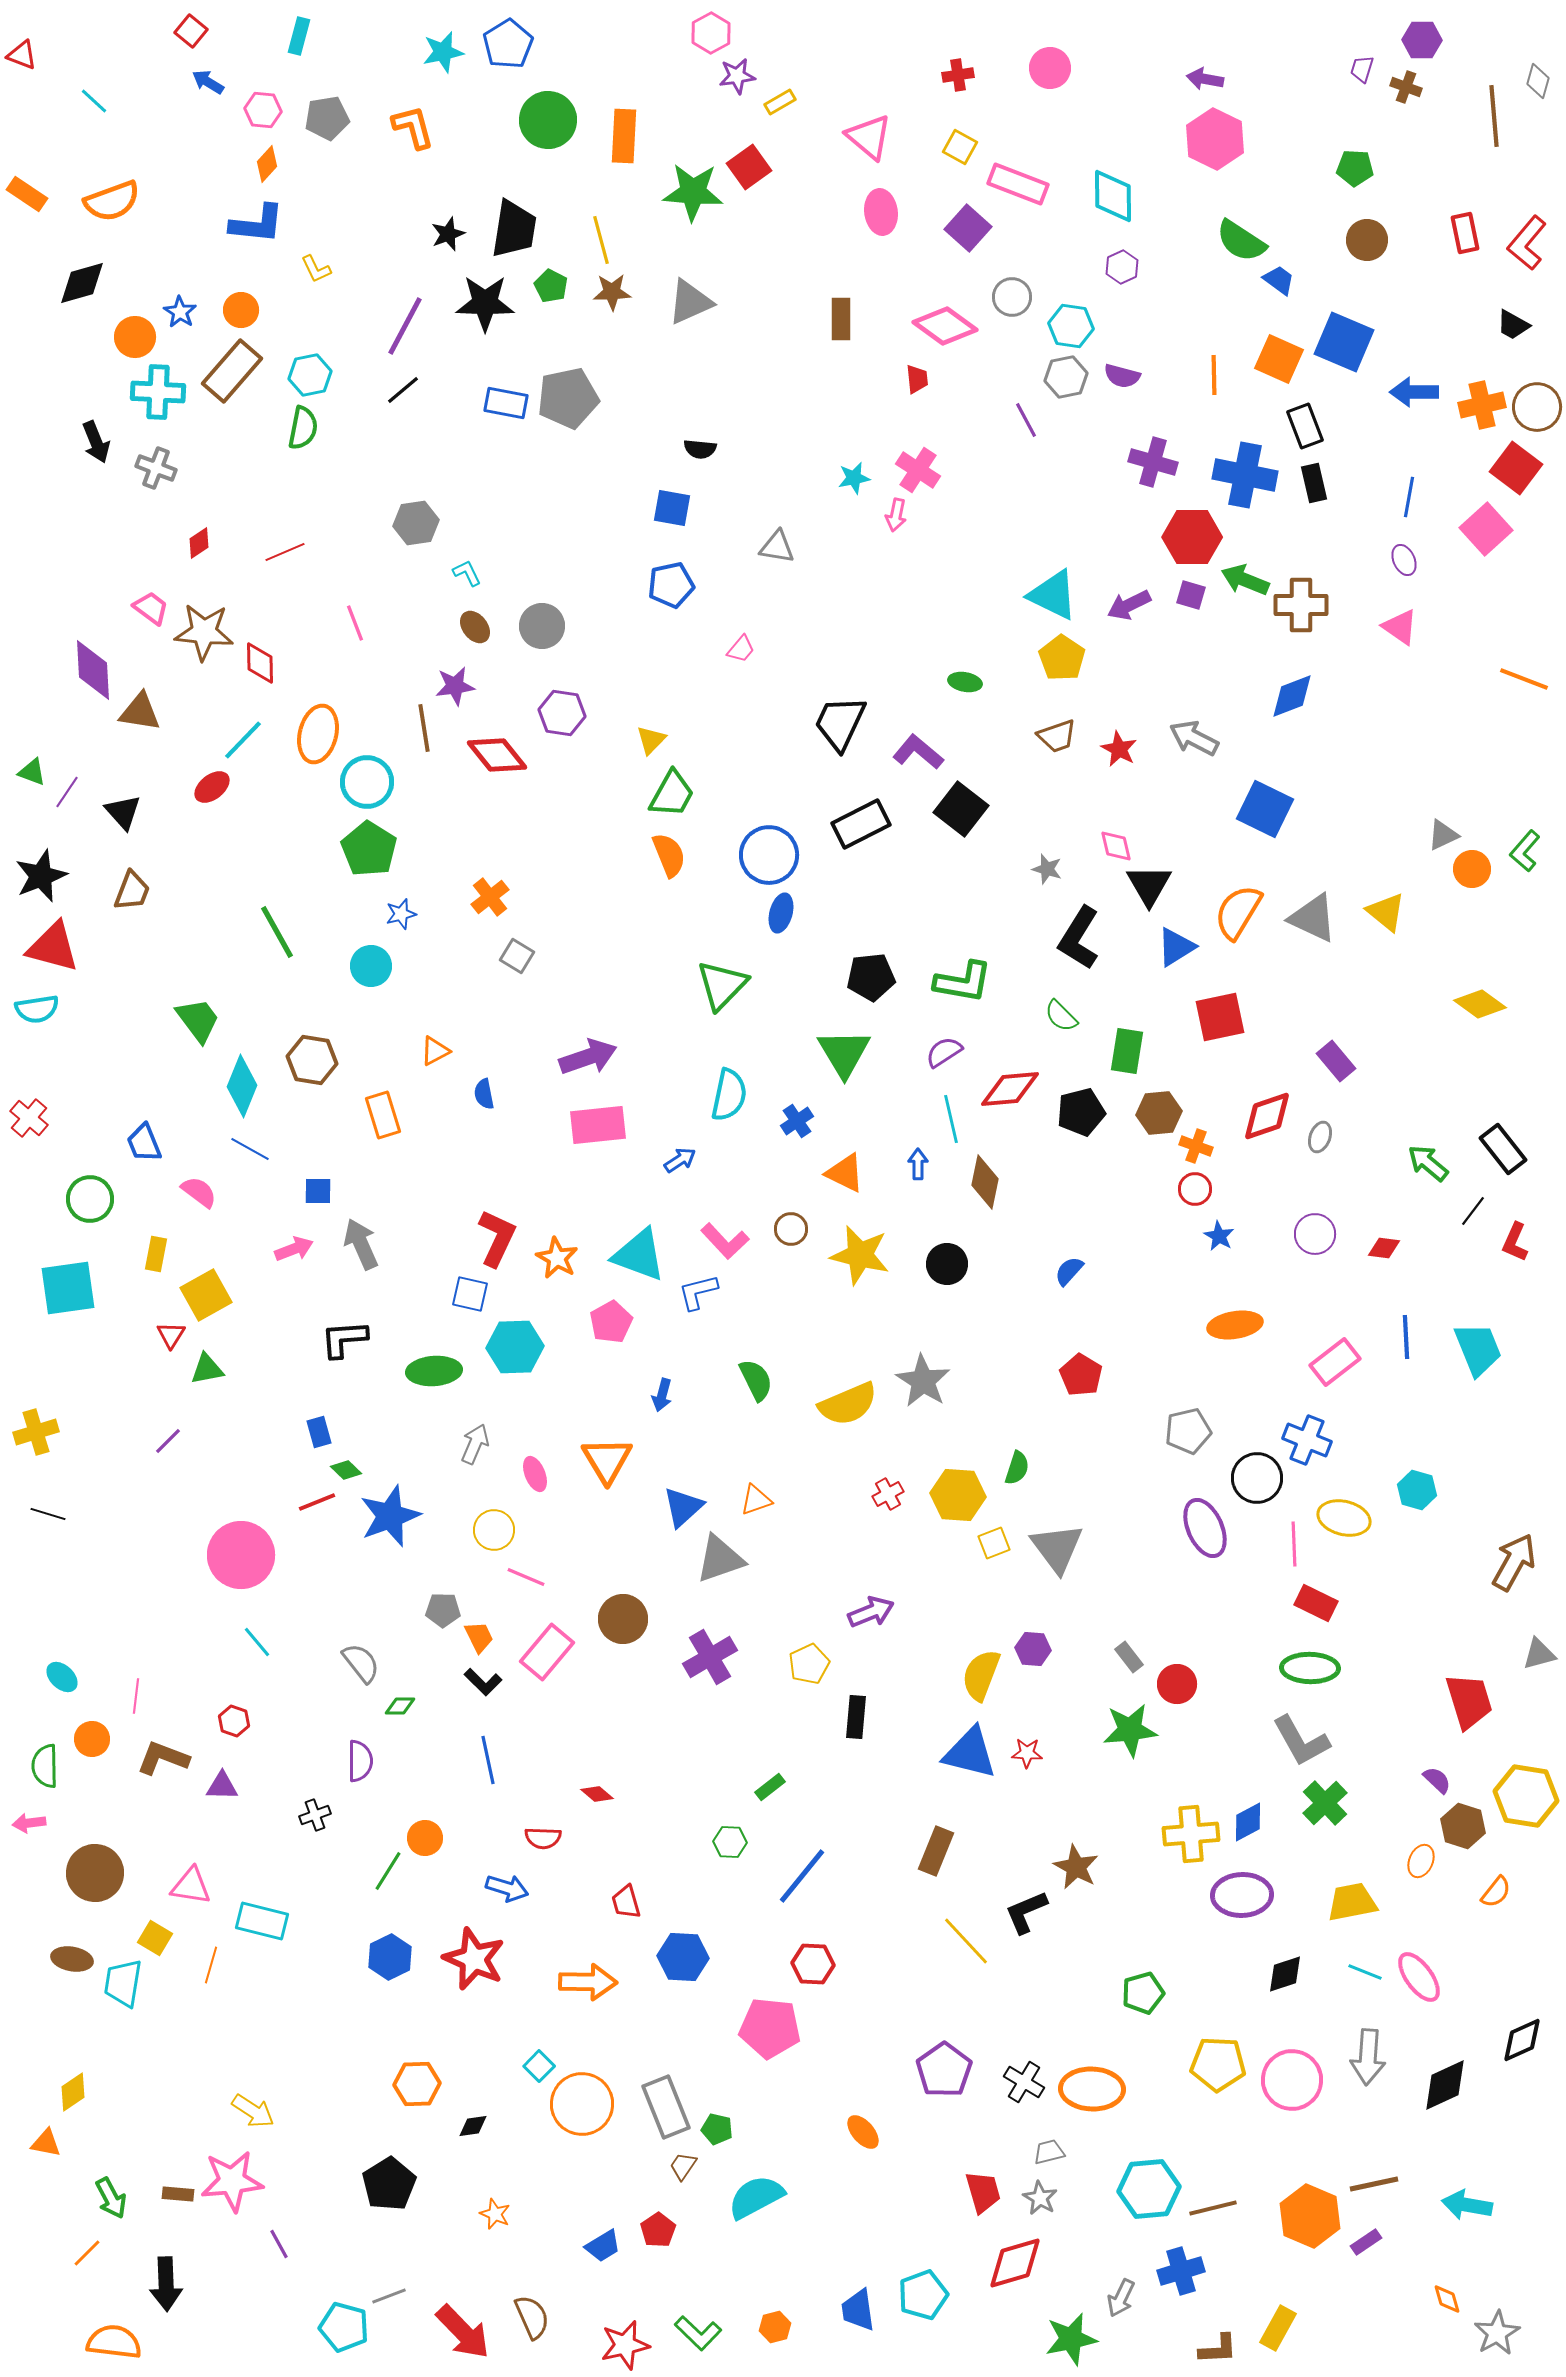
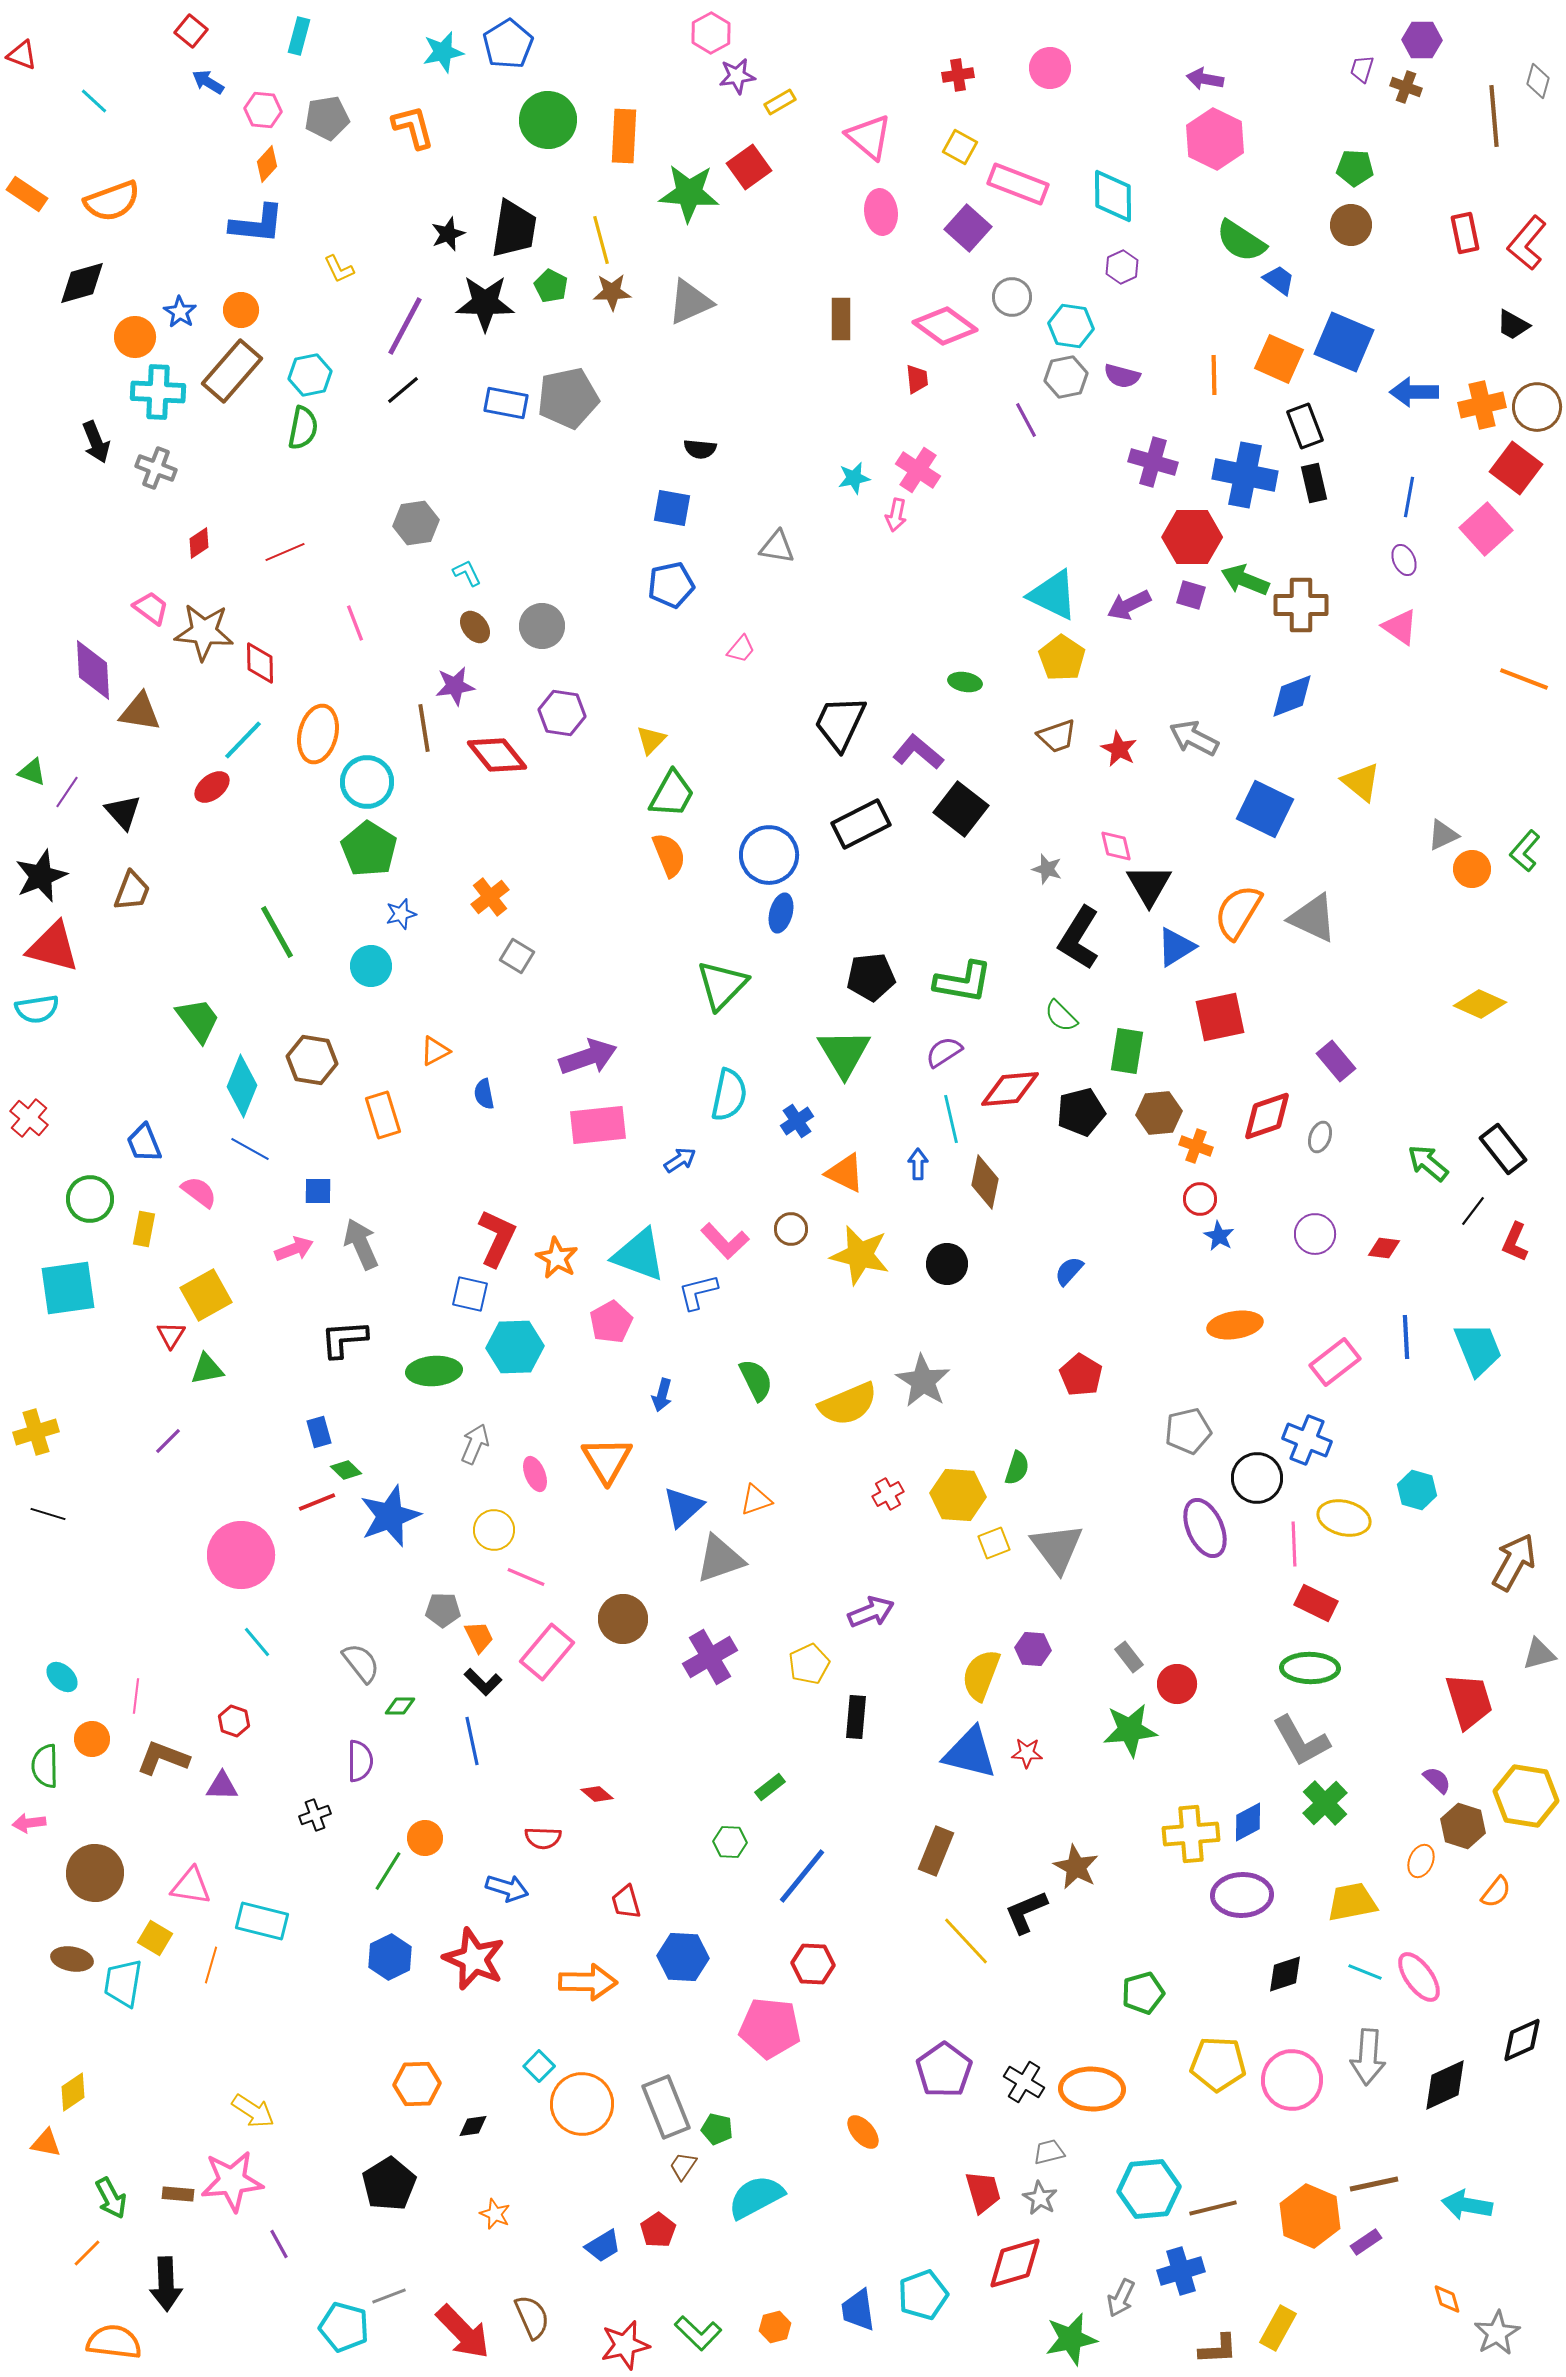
green star at (693, 192): moved 4 px left, 1 px down
brown circle at (1367, 240): moved 16 px left, 15 px up
yellow L-shape at (316, 269): moved 23 px right
yellow triangle at (1386, 912): moved 25 px left, 130 px up
yellow diamond at (1480, 1004): rotated 12 degrees counterclockwise
red circle at (1195, 1189): moved 5 px right, 10 px down
yellow rectangle at (156, 1254): moved 12 px left, 25 px up
blue line at (488, 1760): moved 16 px left, 19 px up
